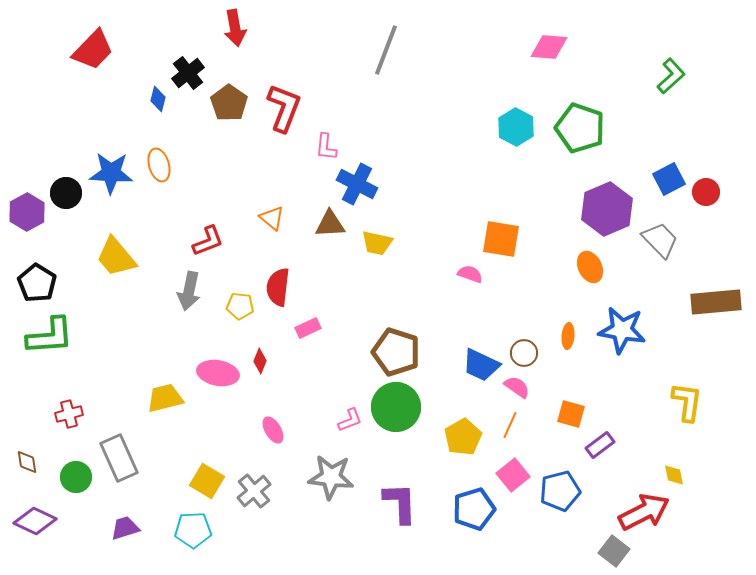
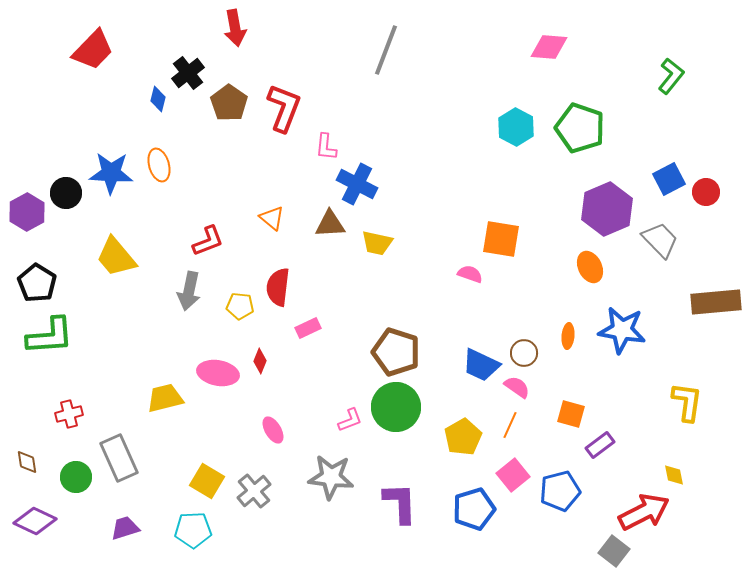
green L-shape at (671, 76): rotated 9 degrees counterclockwise
